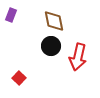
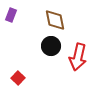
brown diamond: moved 1 px right, 1 px up
red square: moved 1 px left
